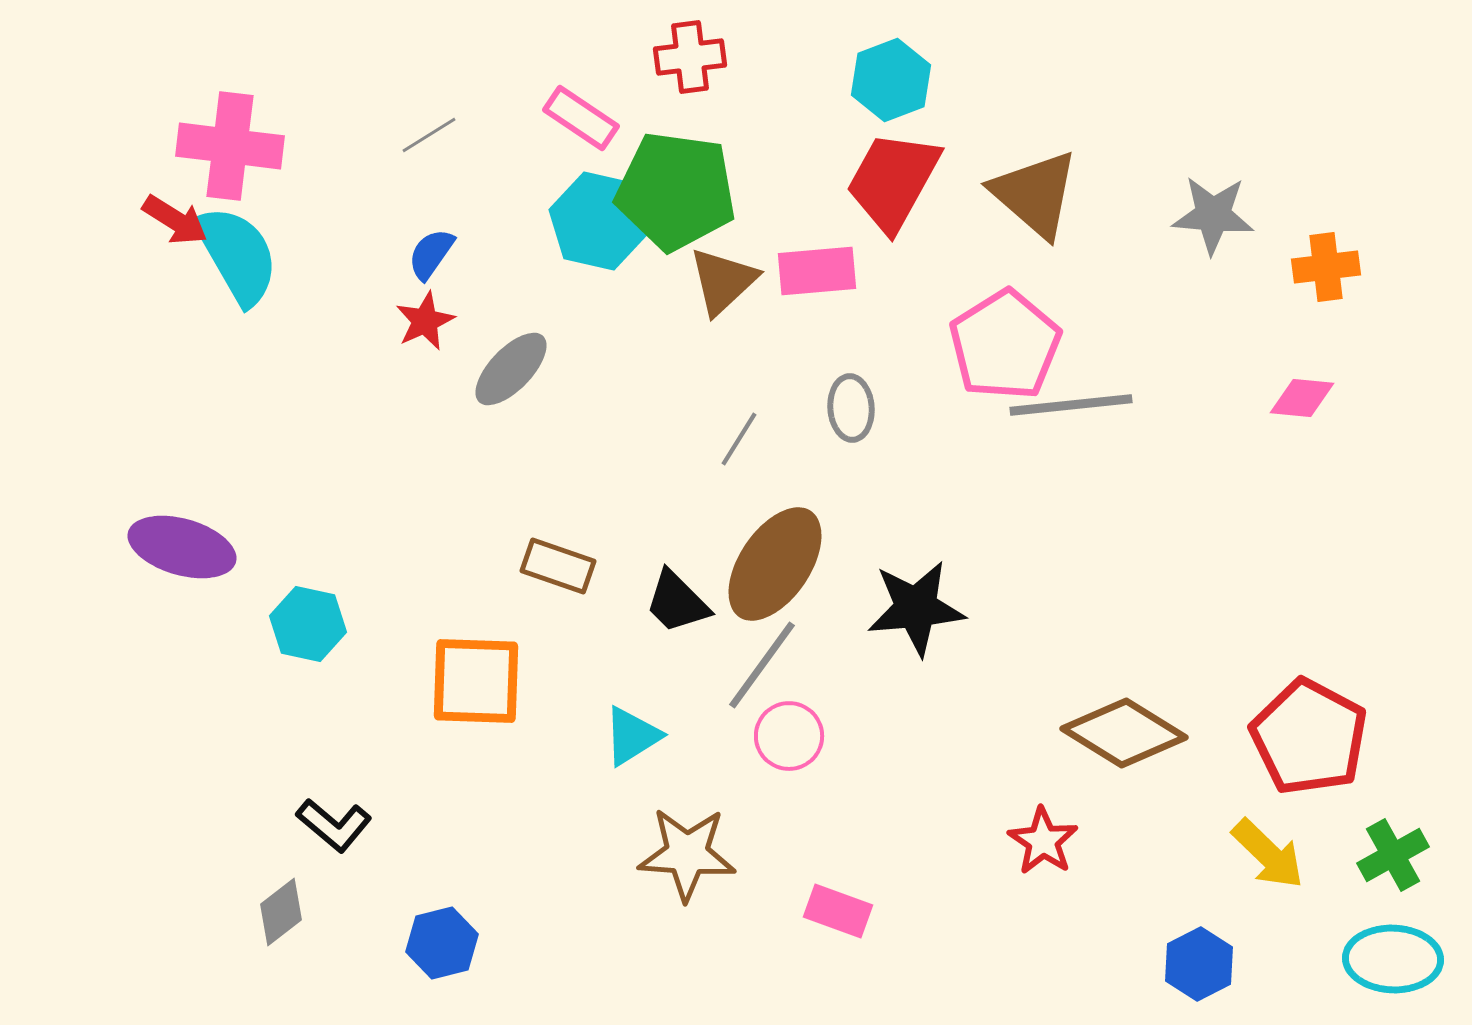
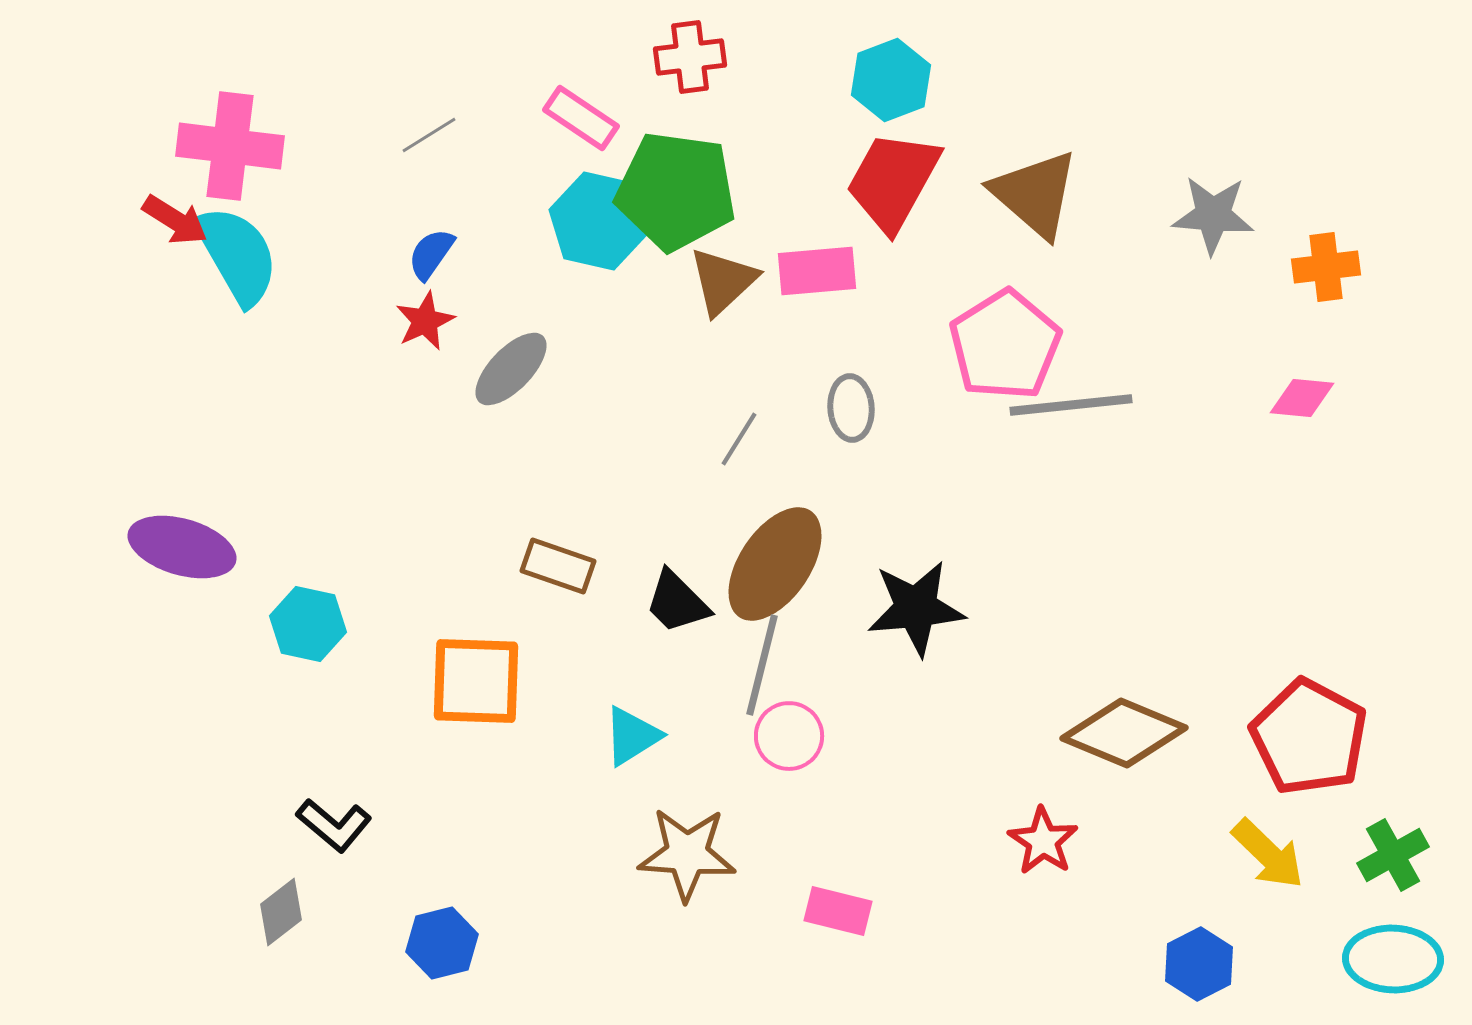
gray line at (762, 665): rotated 22 degrees counterclockwise
brown diamond at (1124, 733): rotated 9 degrees counterclockwise
pink rectangle at (838, 911): rotated 6 degrees counterclockwise
